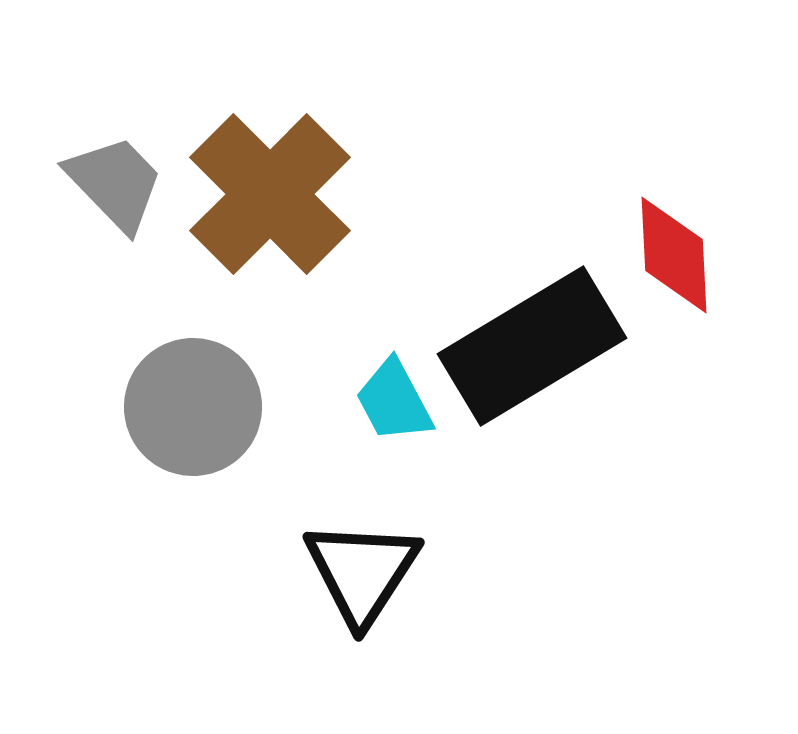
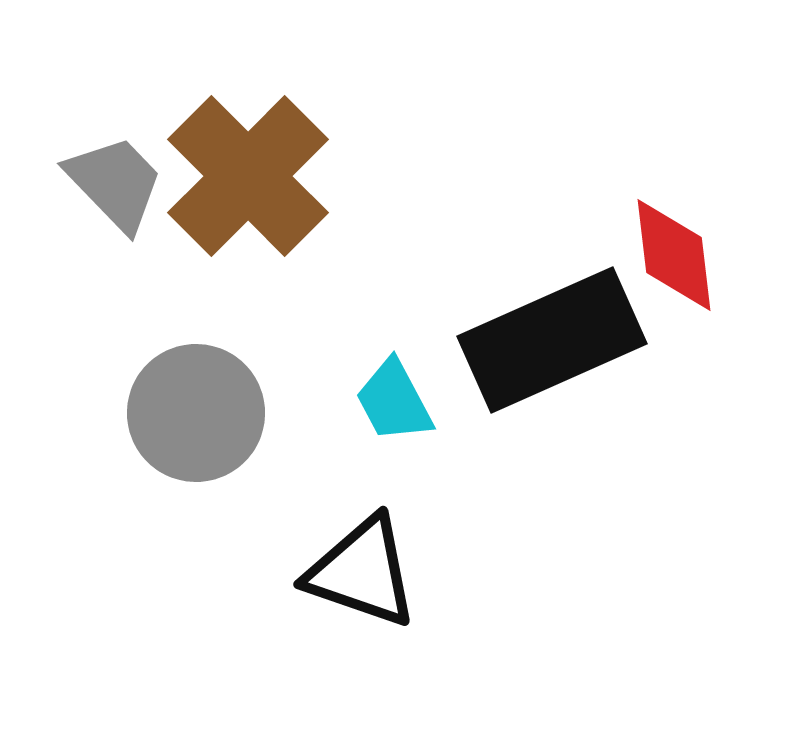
brown cross: moved 22 px left, 18 px up
red diamond: rotated 4 degrees counterclockwise
black rectangle: moved 20 px right, 6 px up; rotated 7 degrees clockwise
gray circle: moved 3 px right, 6 px down
black triangle: rotated 44 degrees counterclockwise
